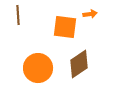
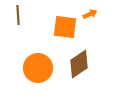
orange arrow: rotated 16 degrees counterclockwise
